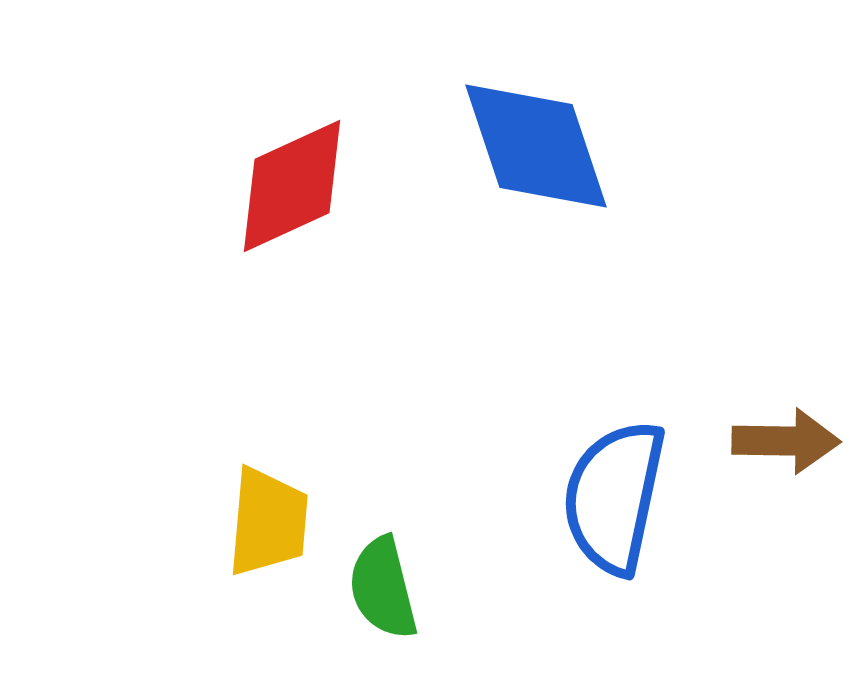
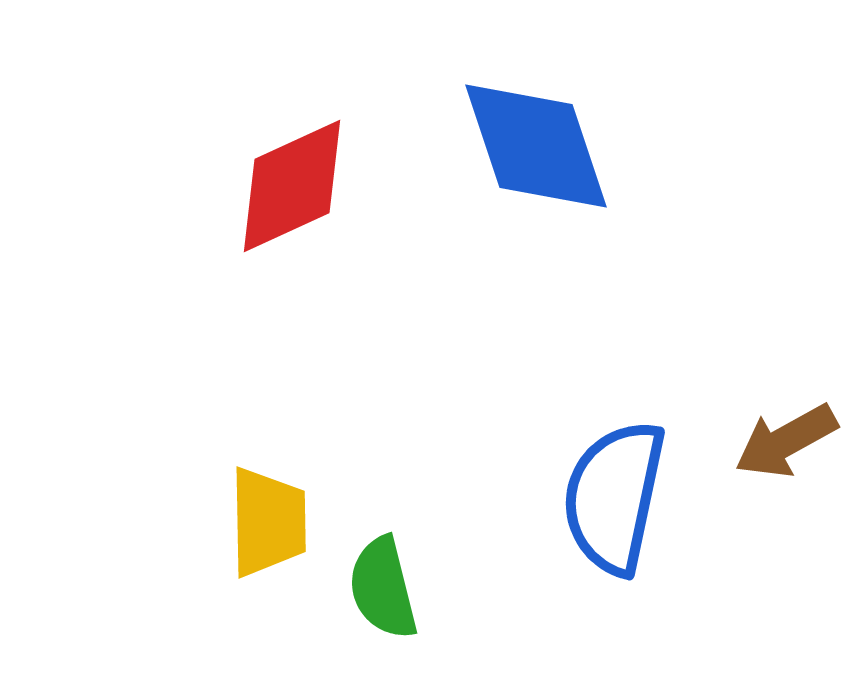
brown arrow: rotated 150 degrees clockwise
yellow trapezoid: rotated 6 degrees counterclockwise
